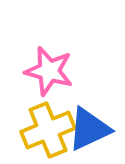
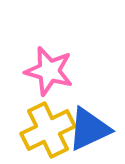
yellow cross: rotated 4 degrees counterclockwise
